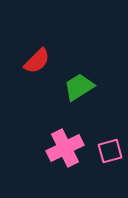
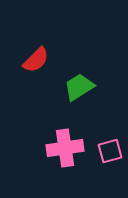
red semicircle: moved 1 px left, 1 px up
pink cross: rotated 18 degrees clockwise
